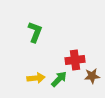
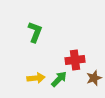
brown star: moved 2 px right, 2 px down; rotated 14 degrees counterclockwise
